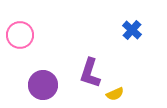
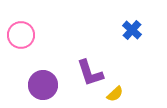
pink circle: moved 1 px right
purple L-shape: rotated 36 degrees counterclockwise
yellow semicircle: rotated 18 degrees counterclockwise
